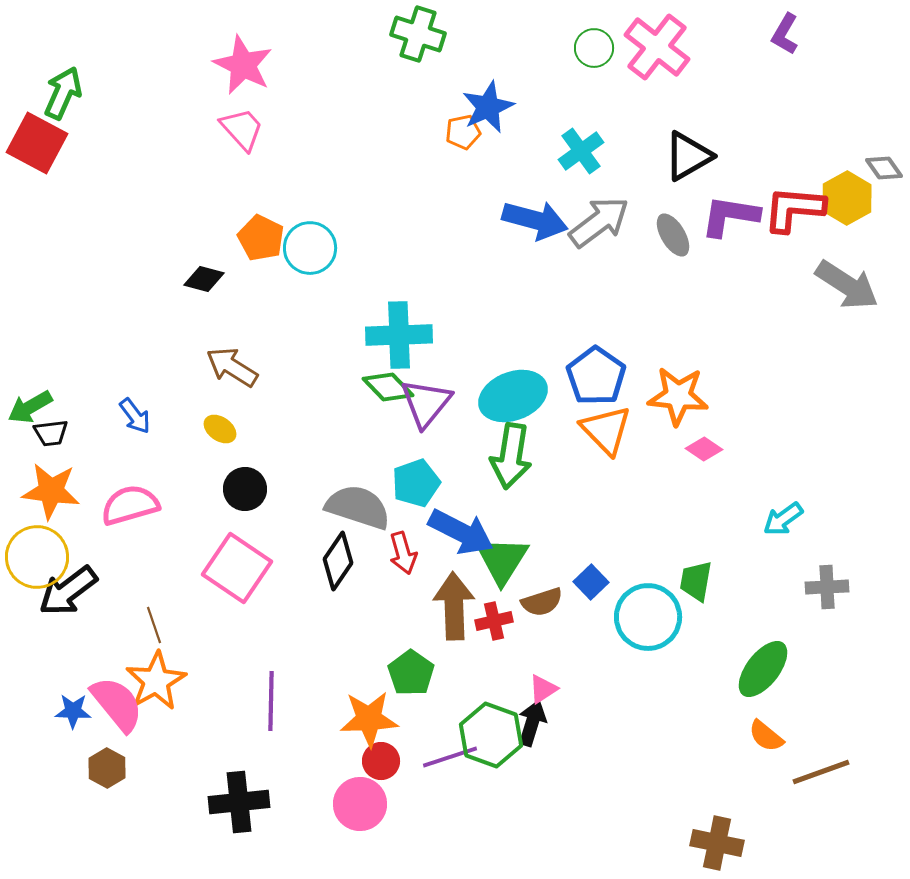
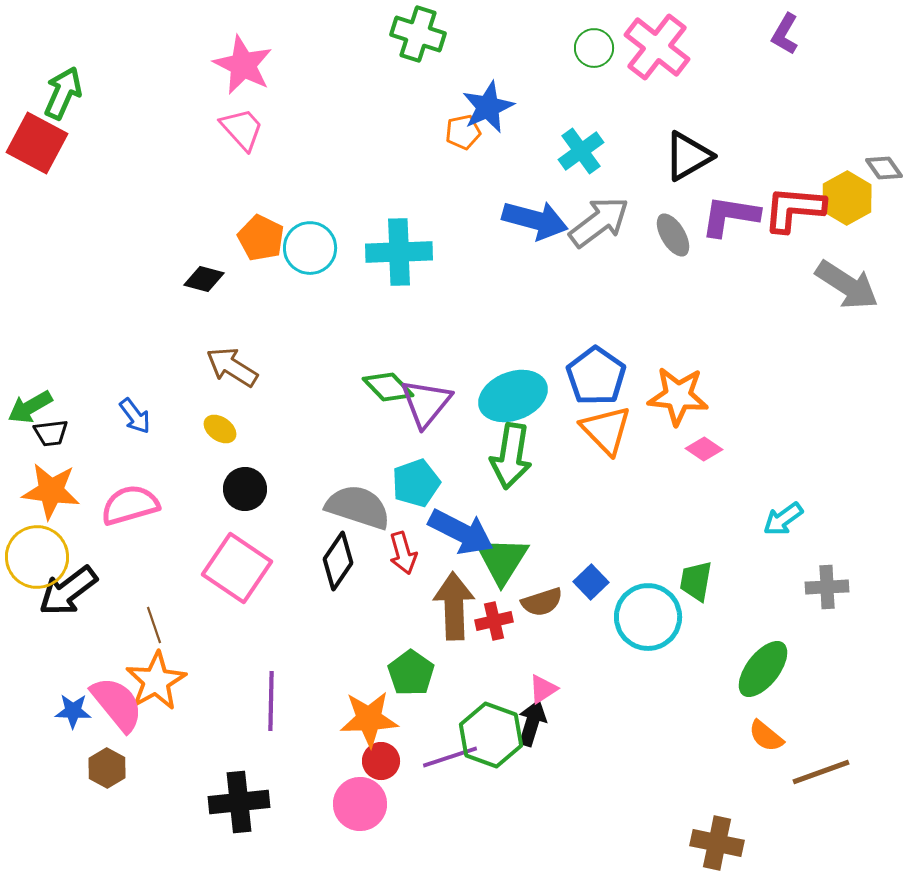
cyan cross at (399, 335): moved 83 px up
